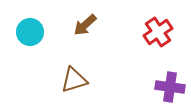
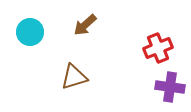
red cross: moved 16 px down; rotated 12 degrees clockwise
brown triangle: moved 3 px up
